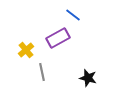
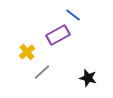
purple rectangle: moved 3 px up
yellow cross: moved 1 px right, 2 px down
gray line: rotated 60 degrees clockwise
